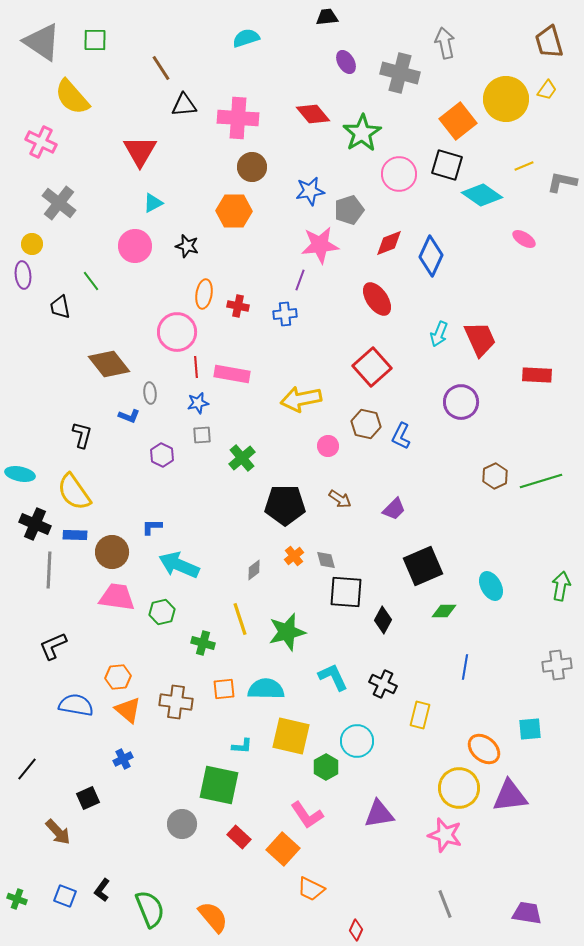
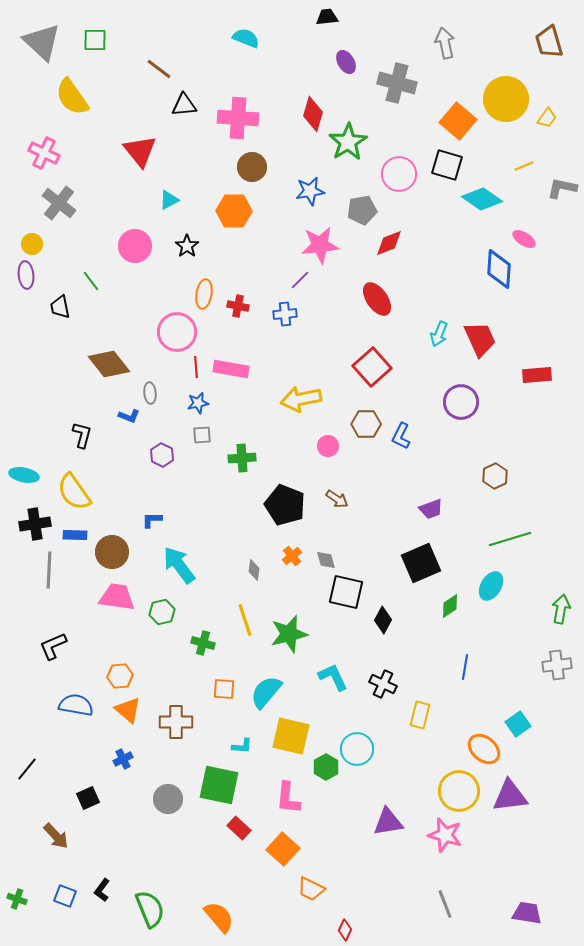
cyan semicircle at (246, 38): rotated 40 degrees clockwise
gray triangle at (42, 42): rotated 9 degrees clockwise
brown line at (161, 68): moved 2 px left, 1 px down; rotated 20 degrees counterclockwise
gray cross at (400, 73): moved 3 px left, 10 px down
yellow trapezoid at (547, 90): moved 28 px down
yellow semicircle at (72, 97): rotated 6 degrees clockwise
red diamond at (313, 114): rotated 56 degrees clockwise
orange square at (458, 121): rotated 12 degrees counterclockwise
green star at (362, 133): moved 14 px left, 9 px down
pink cross at (41, 142): moved 3 px right, 11 px down
red triangle at (140, 151): rotated 9 degrees counterclockwise
gray L-shape at (562, 182): moved 6 px down
cyan diamond at (482, 195): moved 4 px down
cyan triangle at (153, 203): moved 16 px right, 3 px up
gray pentagon at (349, 210): moved 13 px right; rotated 8 degrees clockwise
black star at (187, 246): rotated 20 degrees clockwise
blue diamond at (431, 256): moved 68 px right, 13 px down; rotated 21 degrees counterclockwise
purple ellipse at (23, 275): moved 3 px right
purple line at (300, 280): rotated 25 degrees clockwise
pink rectangle at (232, 374): moved 1 px left, 5 px up
red rectangle at (537, 375): rotated 8 degrees counterclockwise
brown hexagon at (366, 424): rotated 12 degrees counterclockwise
green cross at (242, 458): rotated 36 degrees clockwise
cyan ellipse at (20, 474): moved 4 px right, 1 px down
green line at (541, 481): moved 31 px left, 58 px down
brown arrow at (340, 499): moved 3 px left
black pentagon at (285, 505): rotated 21 degrees clockwise
purple trapezoid at (394, 509): moved 37 px right; rotated 25 degrees clockwise
black cross at (35, 524): rotated 32 degrees counterclockwise
blue L-shape at (152, 527): moved 7 px up
orange cross at (294, 556): moved 2 px left
cyan arrow at (179, 565): rotated 30 degrees clockwise
black square at (423, 566): moved 2 px left, 3 px up
gray diamond at (254, 570): rotated 45 degrees counterclockwise
cyan ellipse at (491, 586): rotated 60 degrees clockwise
green arrow at (561, 586): moved 23 px down
black square at (346, 592): rotated 9 degrees clockwise
green diamond at (444, 611): moved 6 px right, 5 px up; rotated 35 degrees counterclockwise
yellow line at (240, 619): moved 5 px right, 1 px down
green star at (287, 632): moved 2 px right, 2 px down
orange hexagon at (118, 677): moved 2 px right, 1 px up
orange square at (224, 689): rotated 10 degrees clockwise
cyan semicircle at (266, 689): moved 3 px down; rotated 51 degrees counterclockwise
brown cross at (176, 702): moved 20 px down; rotated 8 degrees counterclockwise
cyan square at (530, 729): moved 12 px left, 5 px up; rotated 30 degrees counterclockwise
cyan circle at (357, 741): moved 8 px down
yellow circle at (459, 788): moved 3 px down
purple triangle at (379, 814): moved 9 px right, 8 px down
pink L-shape at (307, 815): moved 19 px left, 17 px up; rotated 40 degrees clockwise
gray circle at (182, 824): moved 14 px left, 25 px up
brown arrow at (58, 832): moved 2 px left, 4 px down
red rectangle at (239, 837): moved 9 px up
orange semicircle at (213, 917): moved 6 px right
red diamond at (356, 930): moved 11 px left
